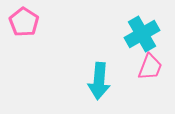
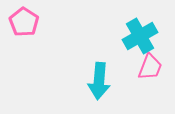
cyan cross: moved 2 px left, 2 px down
